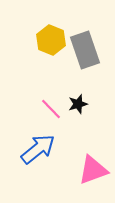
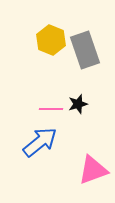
pink line: rotated 45 degrees counterclockwise
blue arrow: moved 2 px right, 7 px up
